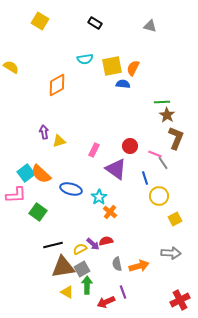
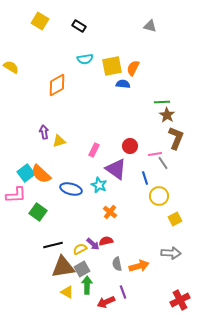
black rectangle at (95, 23): moved 16 px left, 3 px down
pink line at (155, 154): rotated 32 degrees counterclockwise
cyan star at (99, 197): moved 12 px up; rotated 14 degrees counterclockwise
